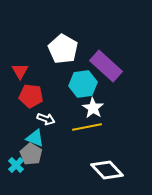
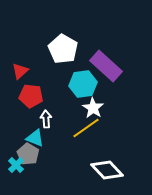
red triangle: rotated 18 degrees clockwise
white arrow: rotated 114 degrees counterclockwise
yellow line: moved 1 px left, 1 px down; rotated 24 degrees counterclockwise
gray pentagon: moved 3 px left
